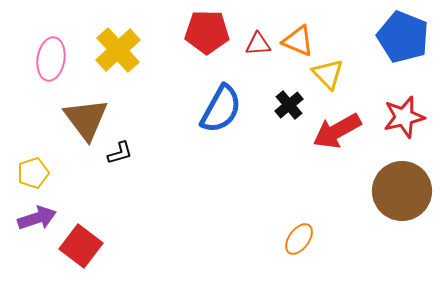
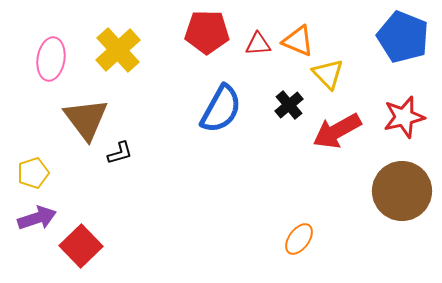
red square: rotated 9 degrees clockwise
